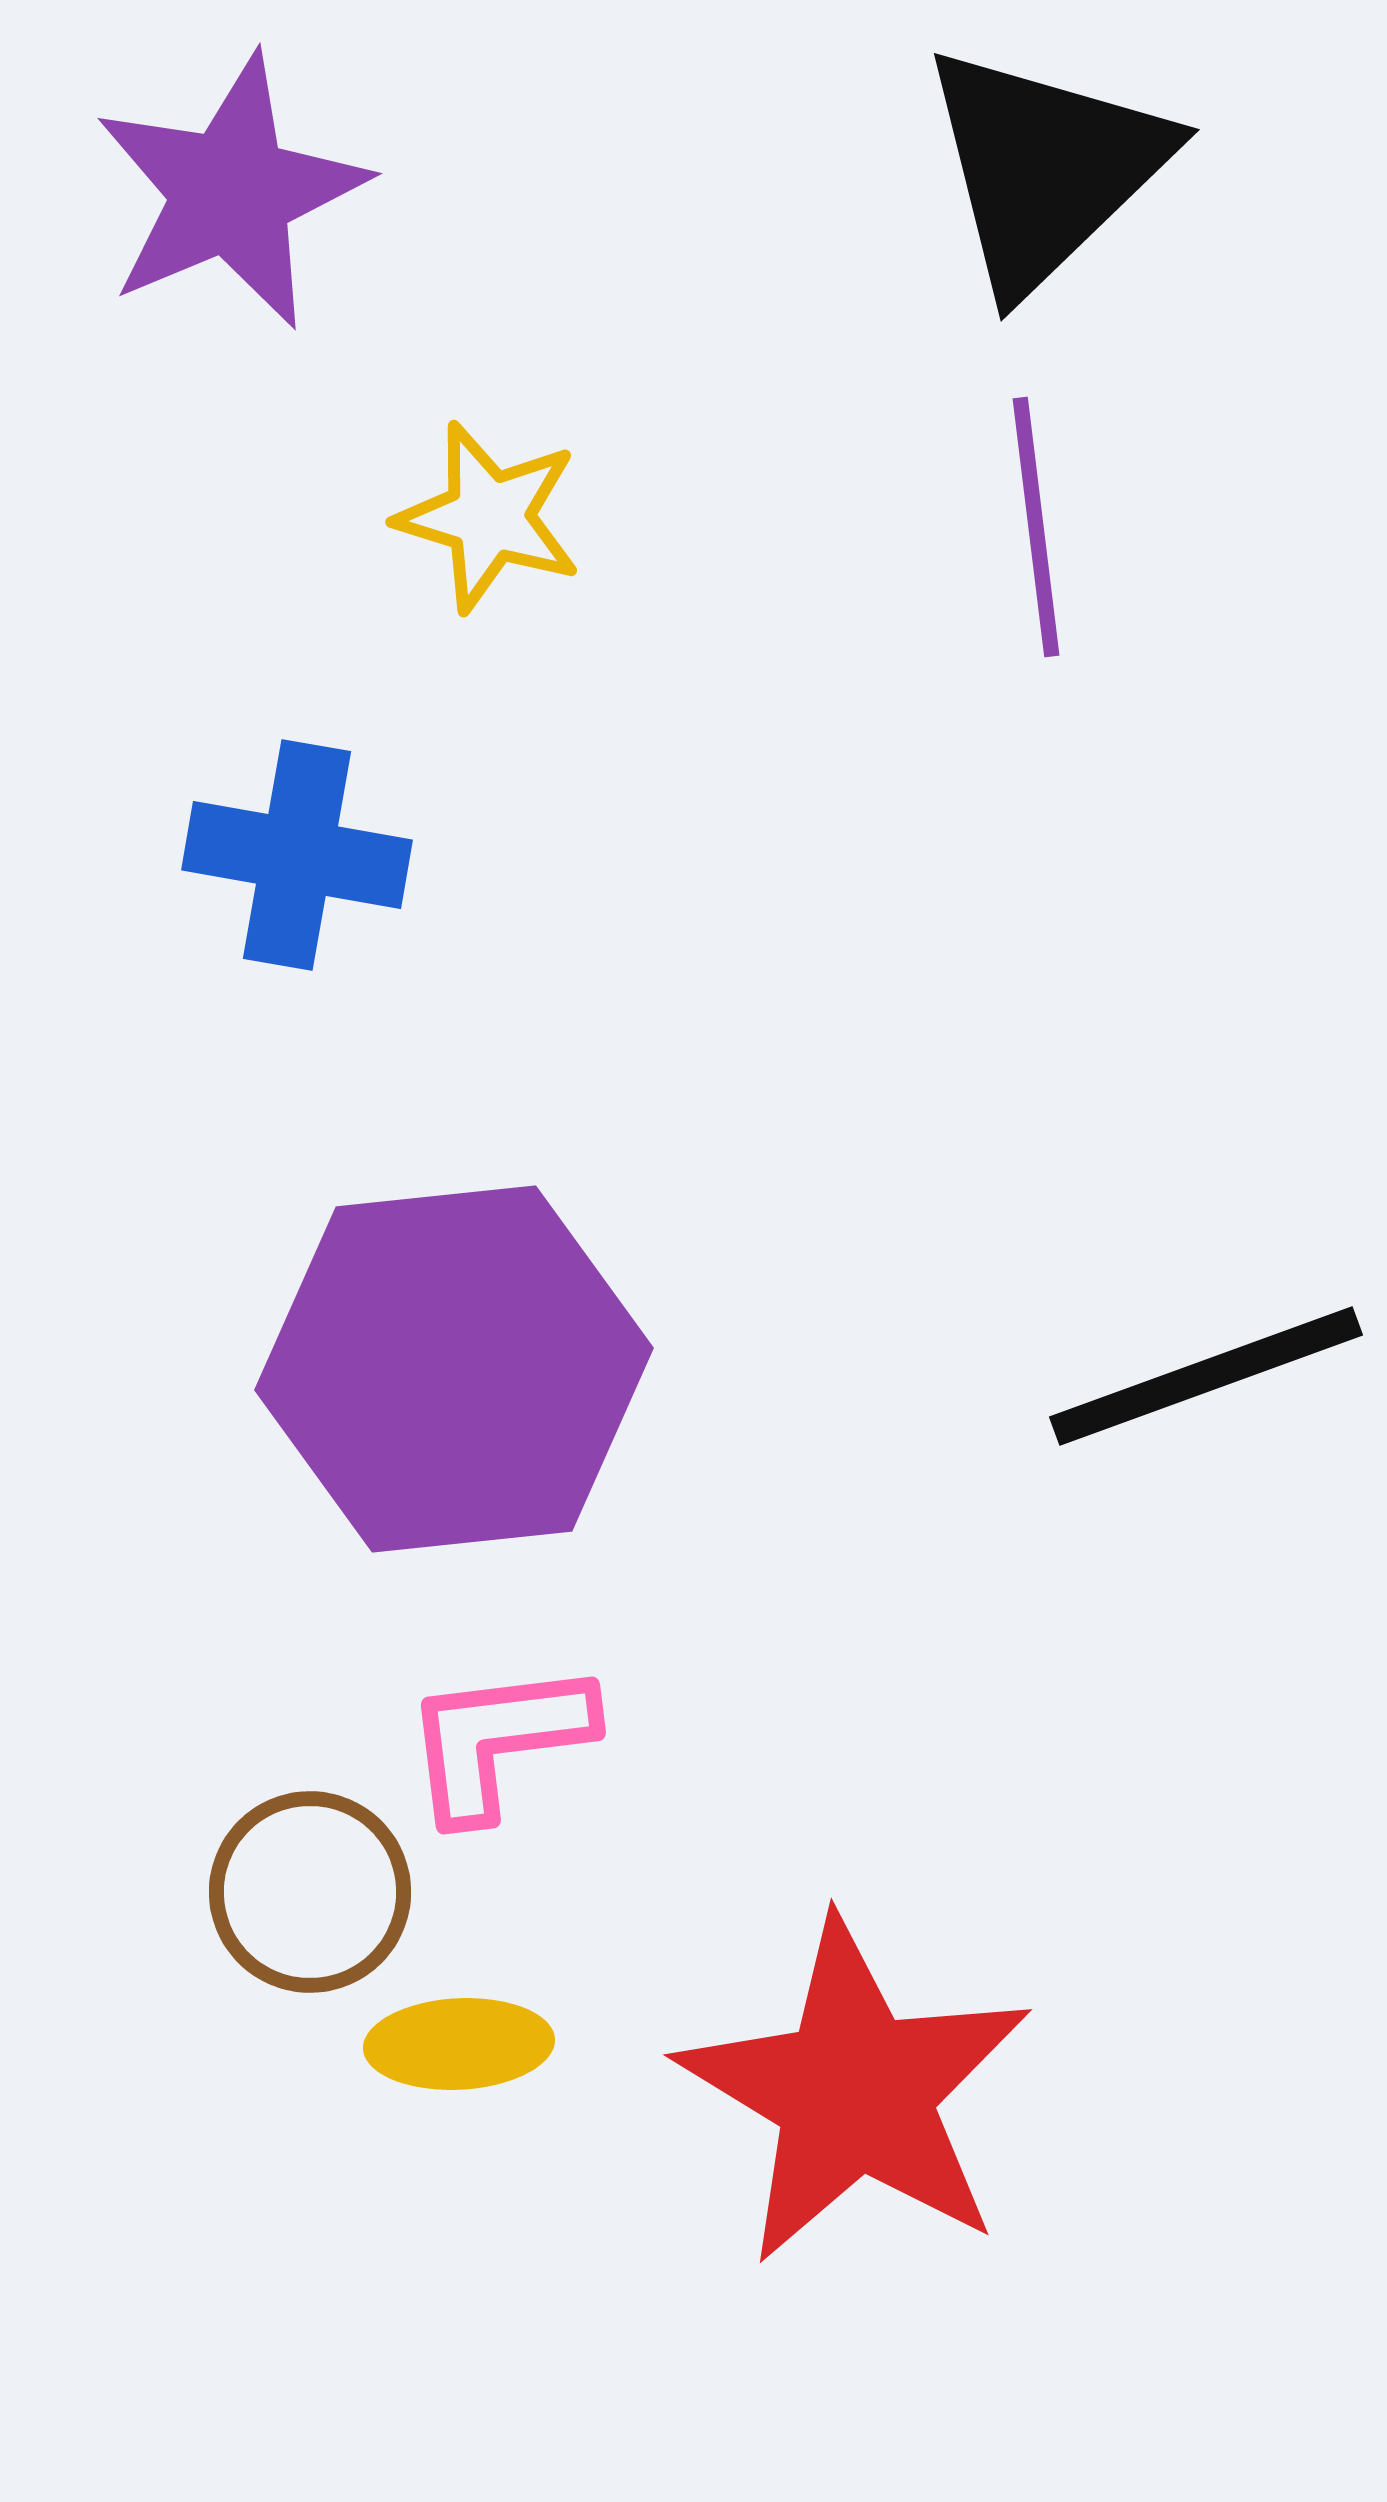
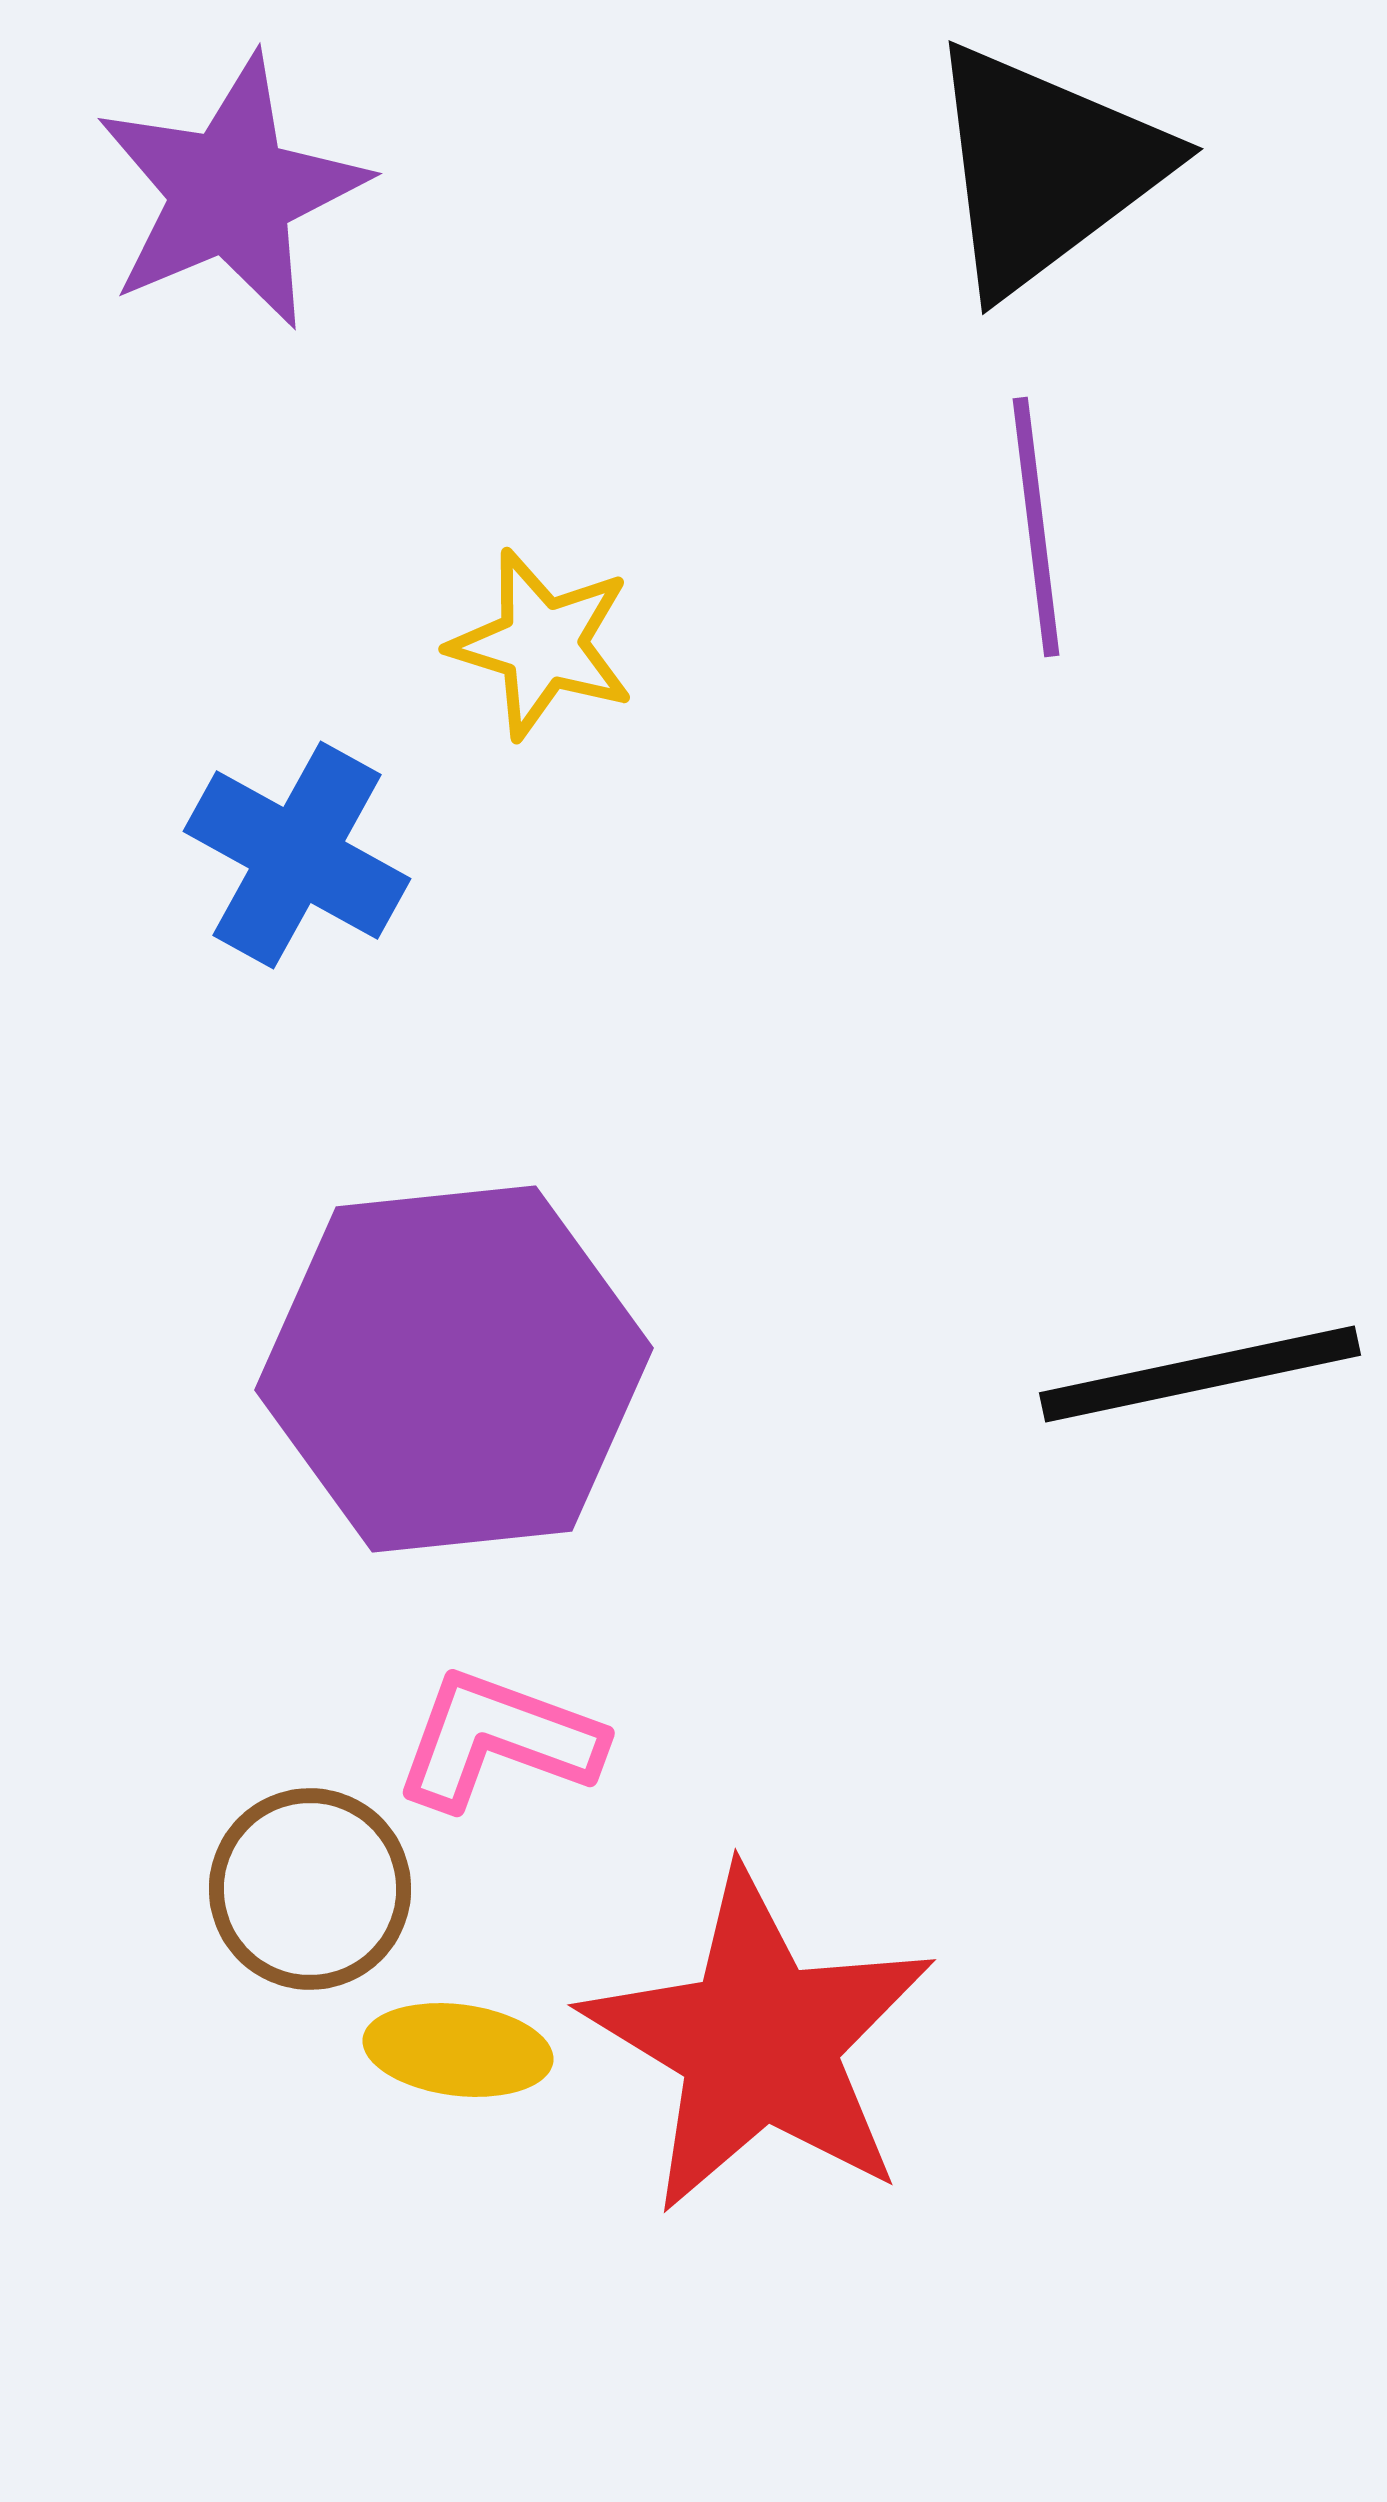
black triangle: rotated 7 degrees clockwise
yellow star: moved 53 px right, 127 px down
blue cross: rotated 19 degrees clockwise
black line: moved 6 px left, 2 px up; rotated 8 degrees clockwise
pink L-shape: rotated 27 degrees clockwise
brown circle: moved 3 px up
yellow ellipse: moved 1 px left, 6 px down; rotated 10 degrees clockwise
red star: moved 96 px left, 50 px up
